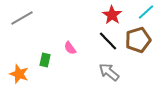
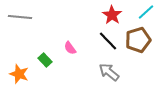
gray line: moved 2 px left, 1 px up; rotated 35 degrees clockwise
green rectangle: rotated 56 degrees counterclockwise
